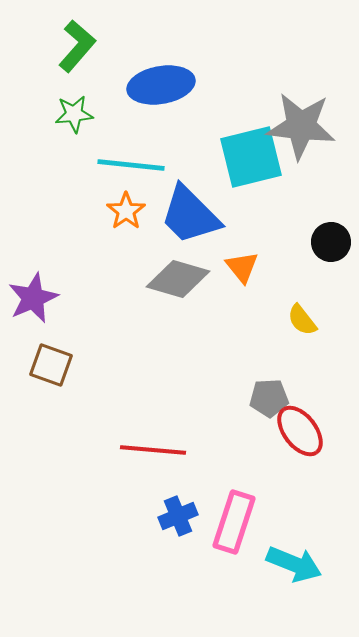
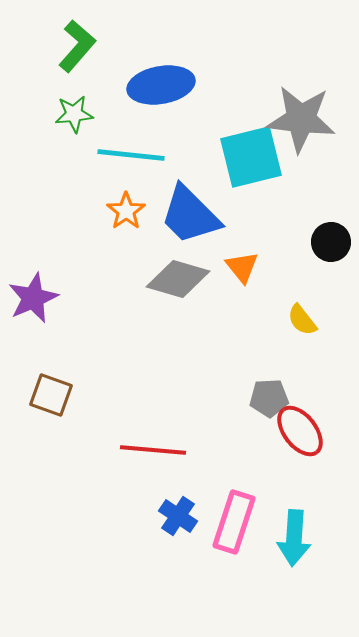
gray star: moved 7 px up
cyan line: moved 10 px up
brown square: moved 30 px down
blue cross: rotated 33 degrees counterclockwise
cyan arrow: moved 26 px up; rotated 72 degrees clockwise
